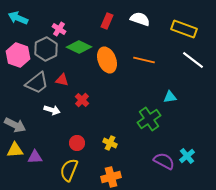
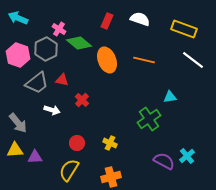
green diamond: moved 4 px up; rotated 15 degrees clockwise
gray arrow: moved 3 px right, 2 px up; rotated 25 degrees clockwise
yellow semicircle: rotated 10 degrees clockwise
